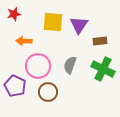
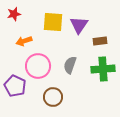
orange arrow: rotated 21 degrees counterclockwise
green cross: rotated 30 degrees counterclockwise
brown circle: moved 5 px right, 5 px down
